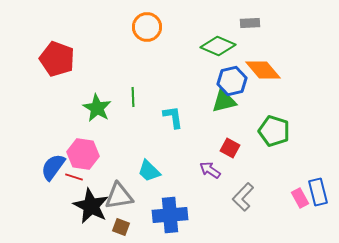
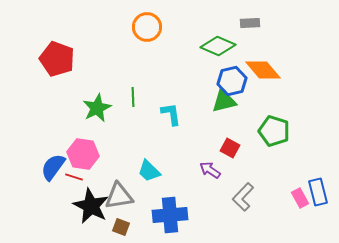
green star: rotated 16 degrees clockwise
cyan L-shape: moved 2 px left, 3 px up
